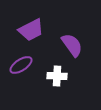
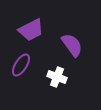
purple ellipse: rotated 25 degrees counterclockwise
white cross: moved 1 px down; rotated 18 degrees clockwise
